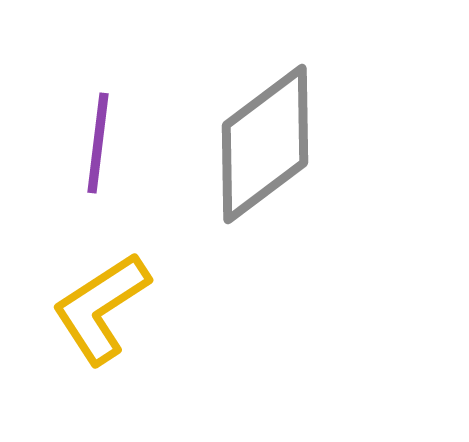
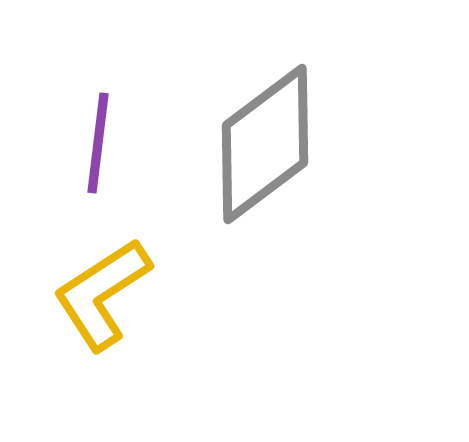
yellow L-shape: moved 1 px right, 14 px up
